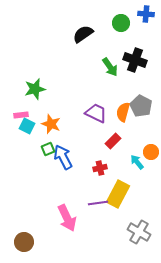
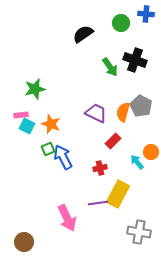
gray cross: rotated 20 degrees counterclockwise
